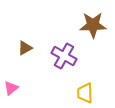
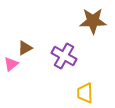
brown star: moved 4 px up
pink triangle: moved 24 px up
